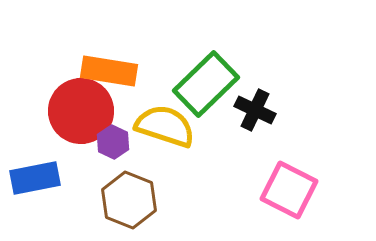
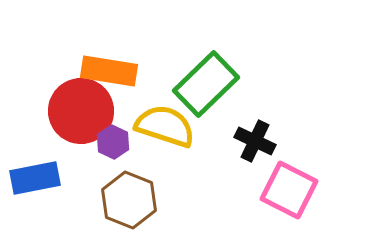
black cross: moved 31 px down
